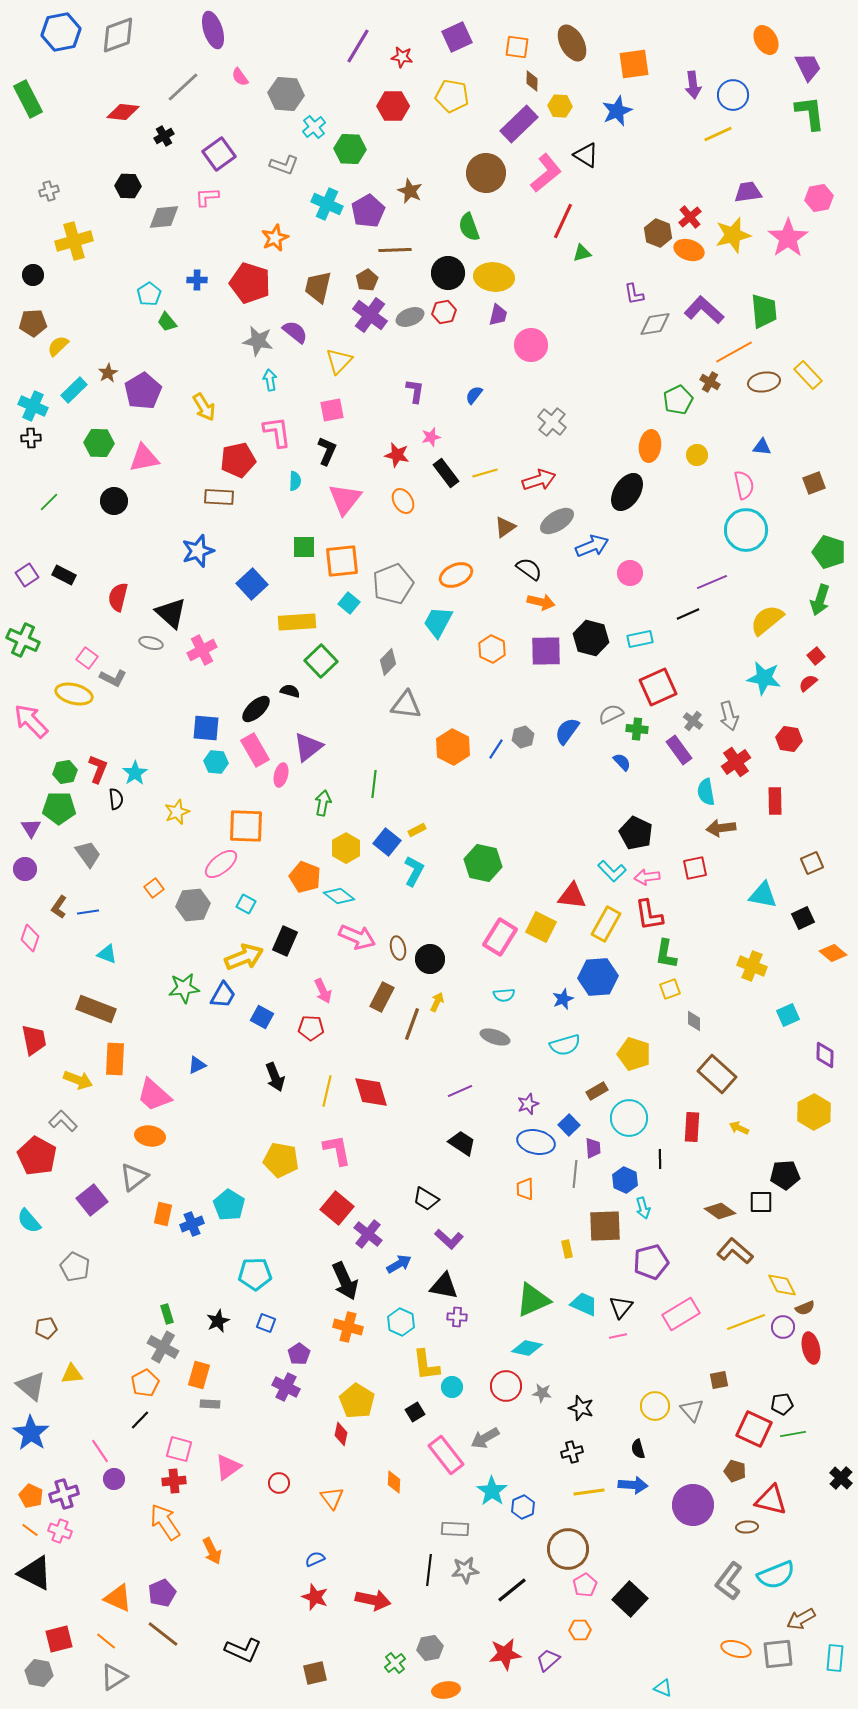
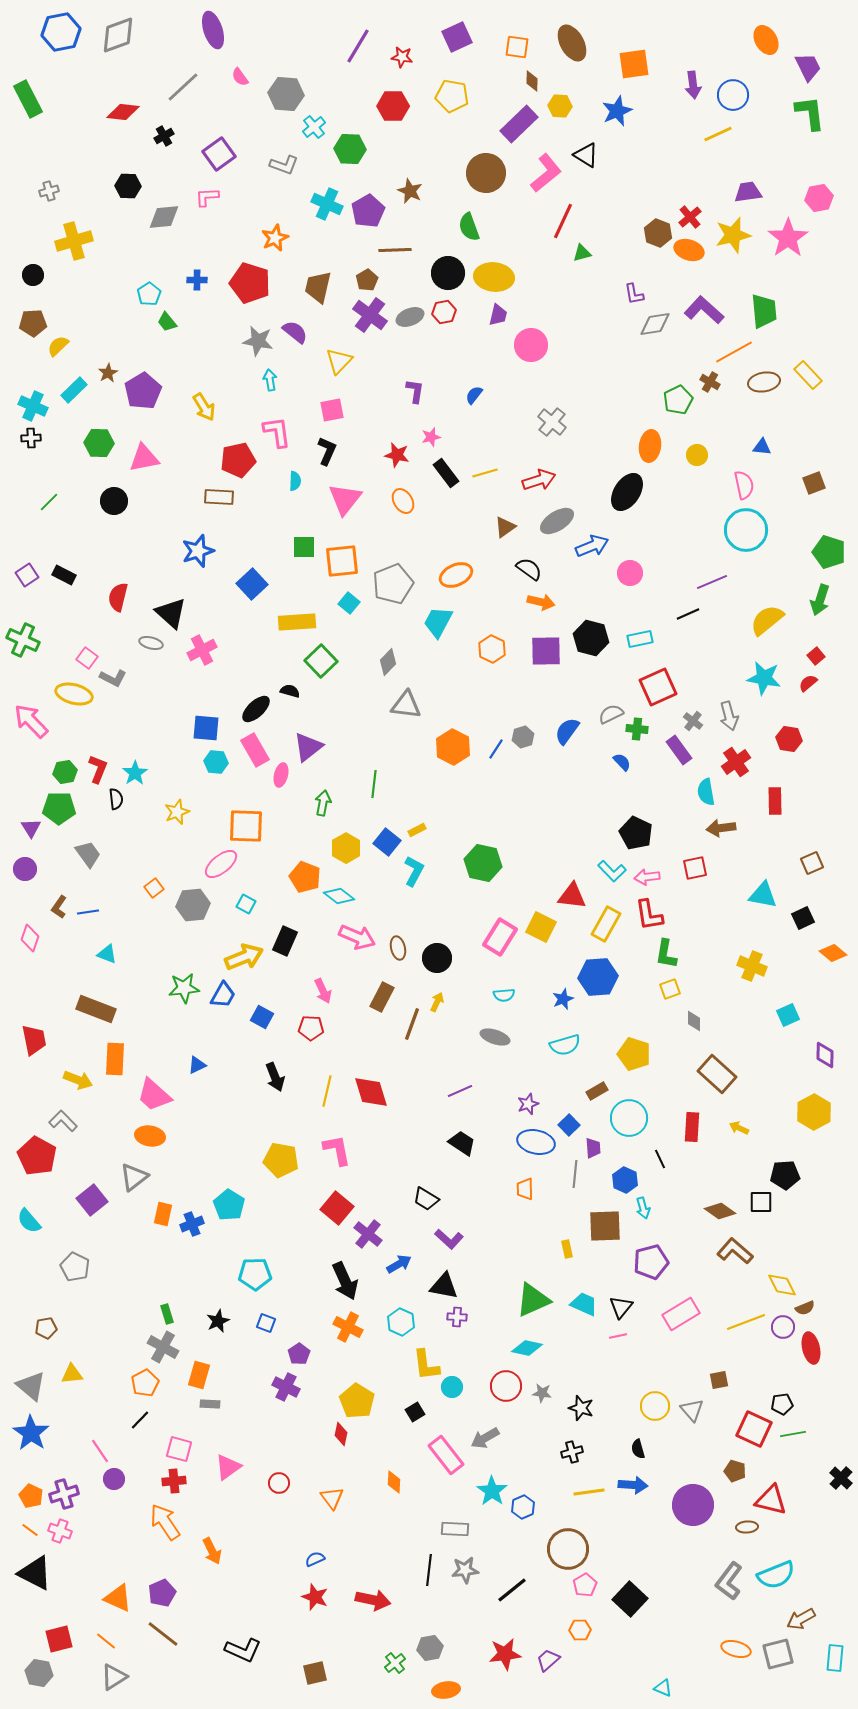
black circle at (430, 959): moved 7 px right, 1 px up
black line at (660, 1159): rotated 24 degrees counterclockwise
orange cross at (348, 1327): rotated 12 degrees clockwise
gray square at (778, 1654): rotated 8 degrees counterclockwise
